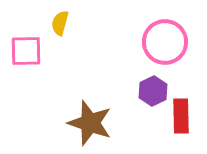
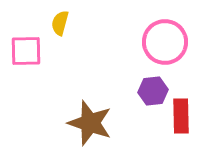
purple hexagon: rotated 20 degrees clockwise
